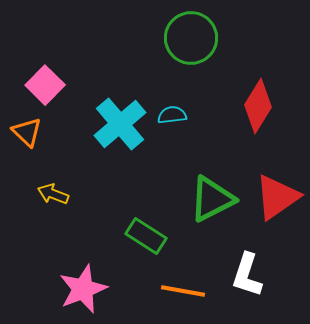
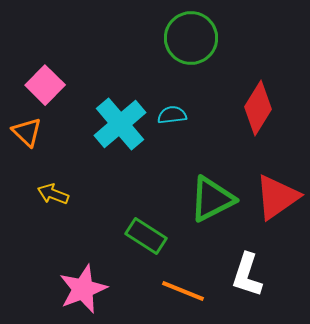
red diamond: moved 2 px down
orange line: rotated 12 degrees clockwise
